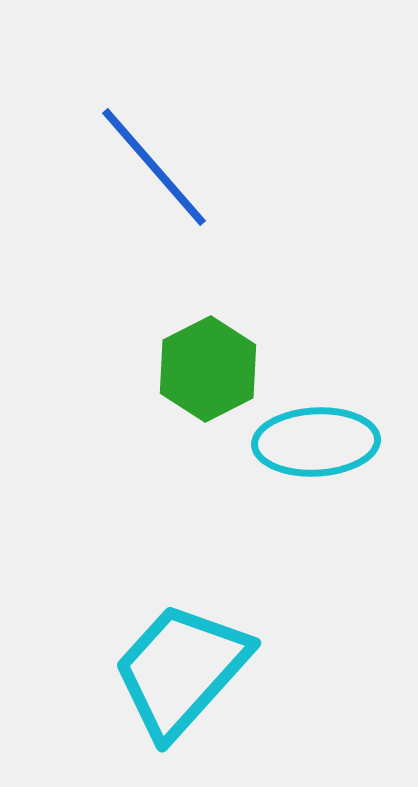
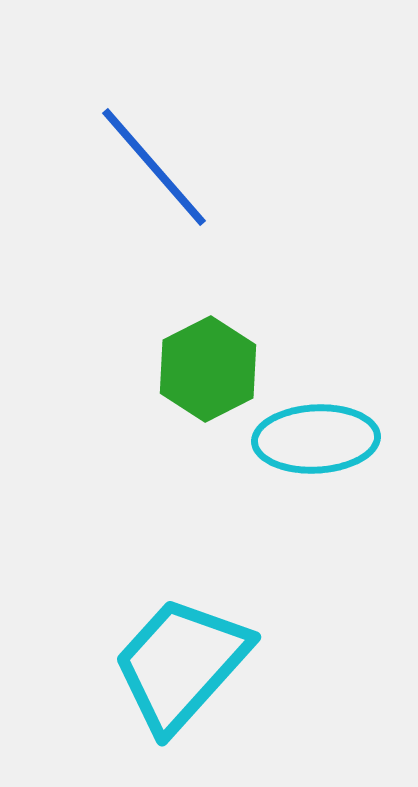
cyan ellipse: moved 3 px up
cyan trapezoid: moved 6 px up
